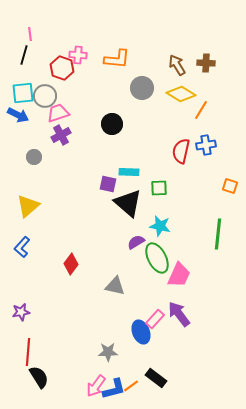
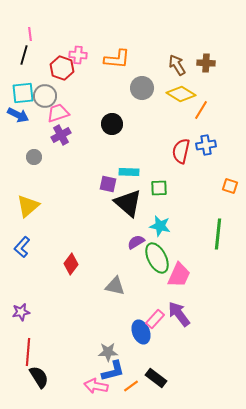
pink arrow at (96, 386): rotated 65 degrees clockwise
blue L-shape at (114, 389): moved 1 px left, 18 px up
